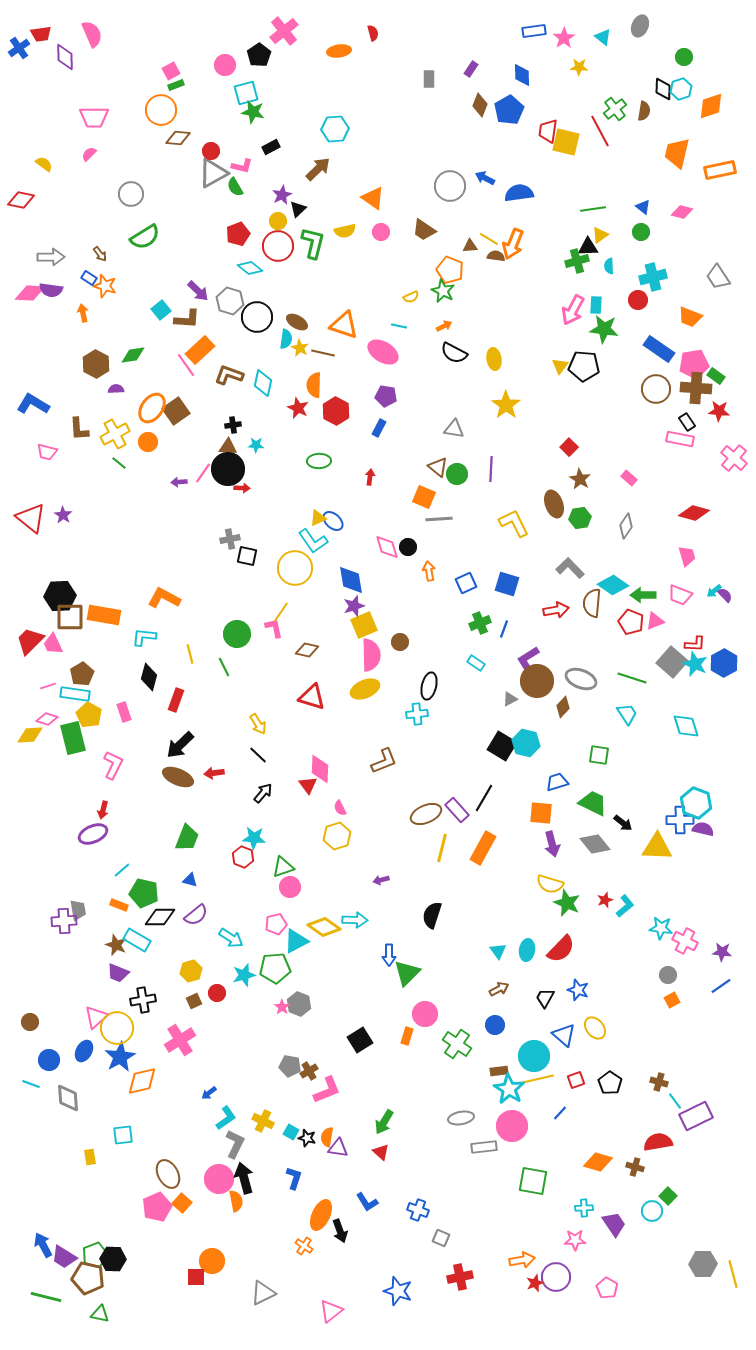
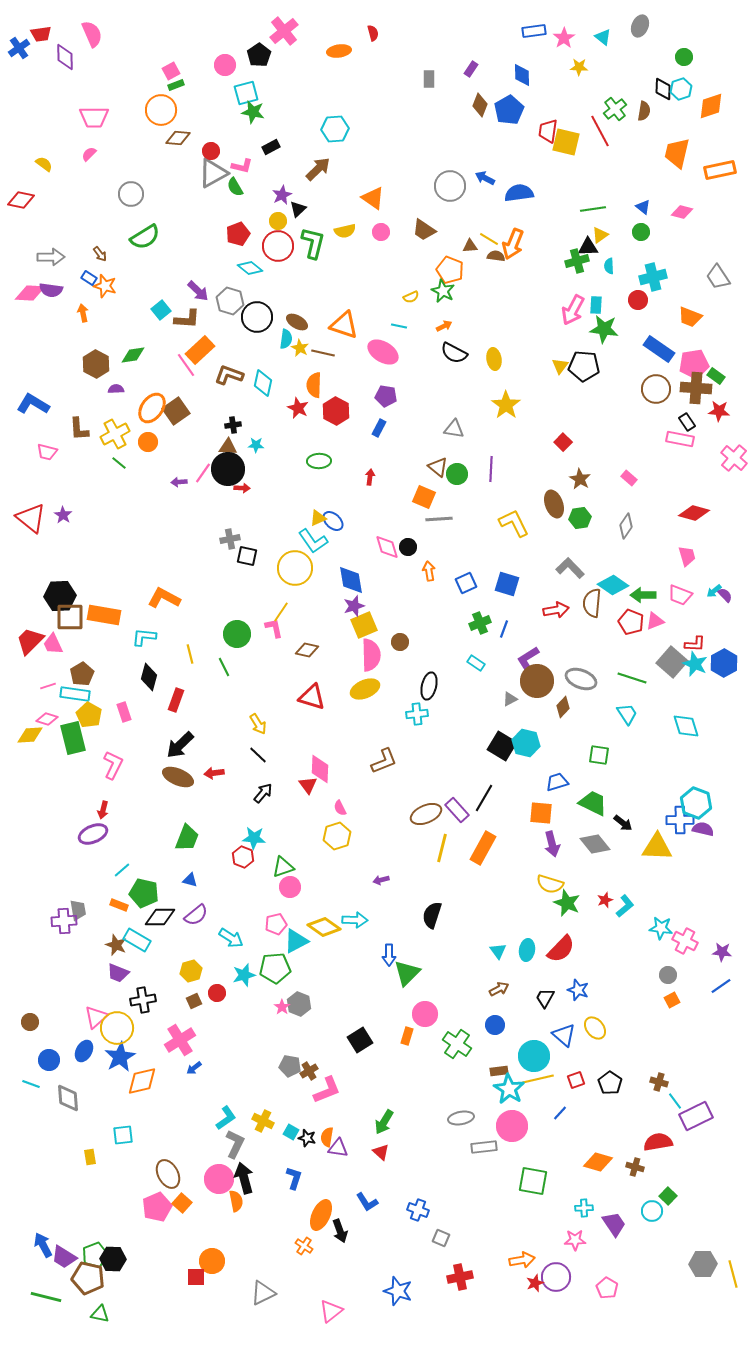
red square at (569, 447): moved 6 px left, 5 px up
blue arrow at (209, 1093): moved 15 px left, 25 px up
